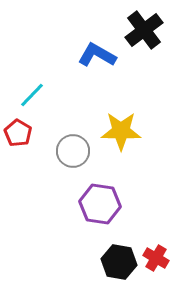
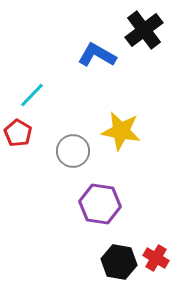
yellow star: rotated 9 degrees clockwise
